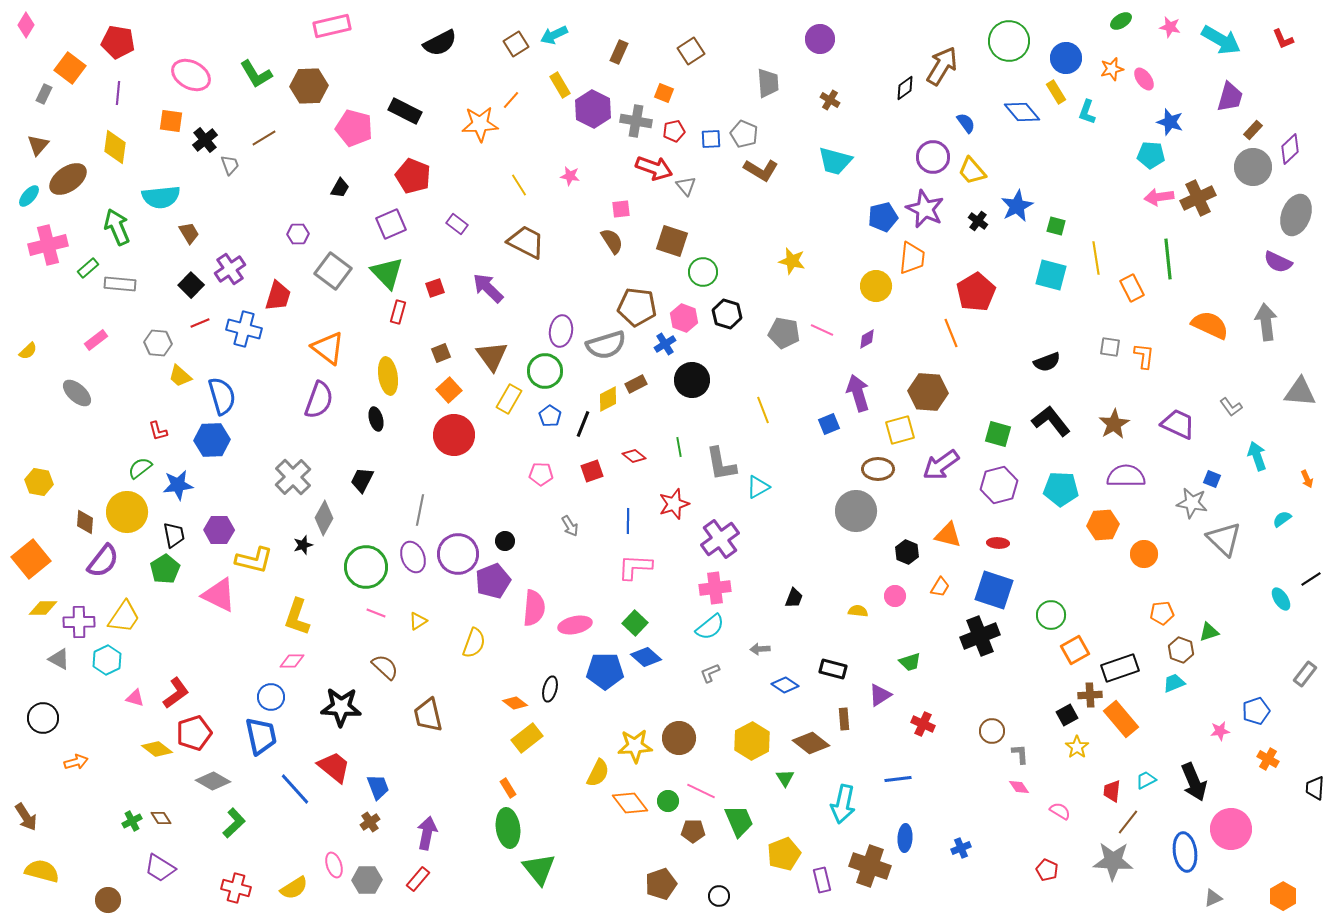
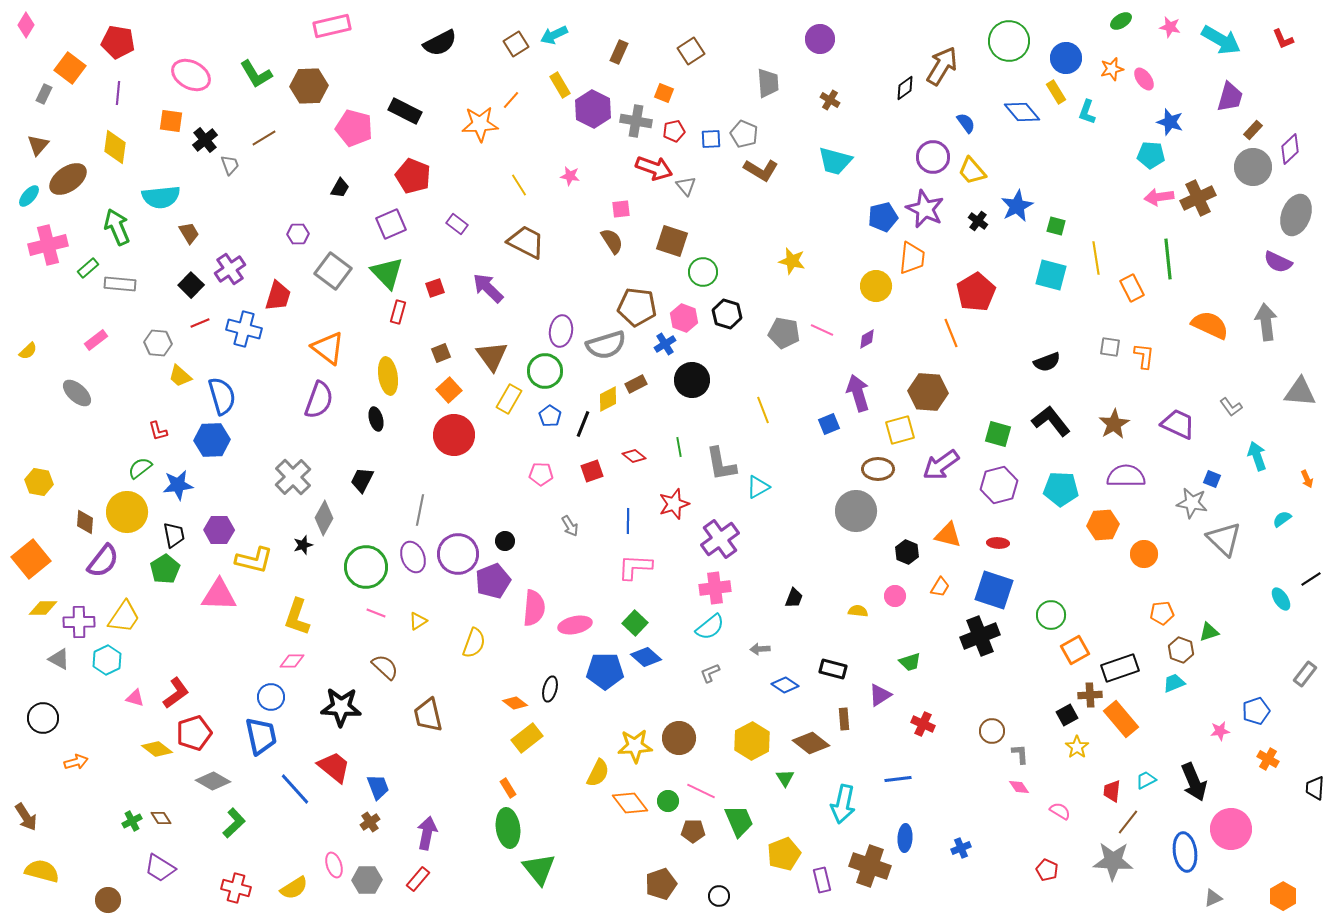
pink triangle at (219, 595): rotated 24 degrees counterclockwise
